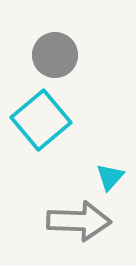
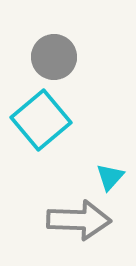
gray circle: moved 1 px left, 2 px down
gray arrow: moved 1 px up
